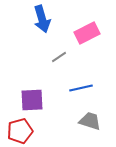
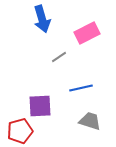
purple square: moved 8 px right, 6 px down
